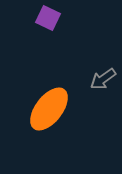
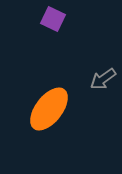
purple square: moved 5 px right, 1 px down
